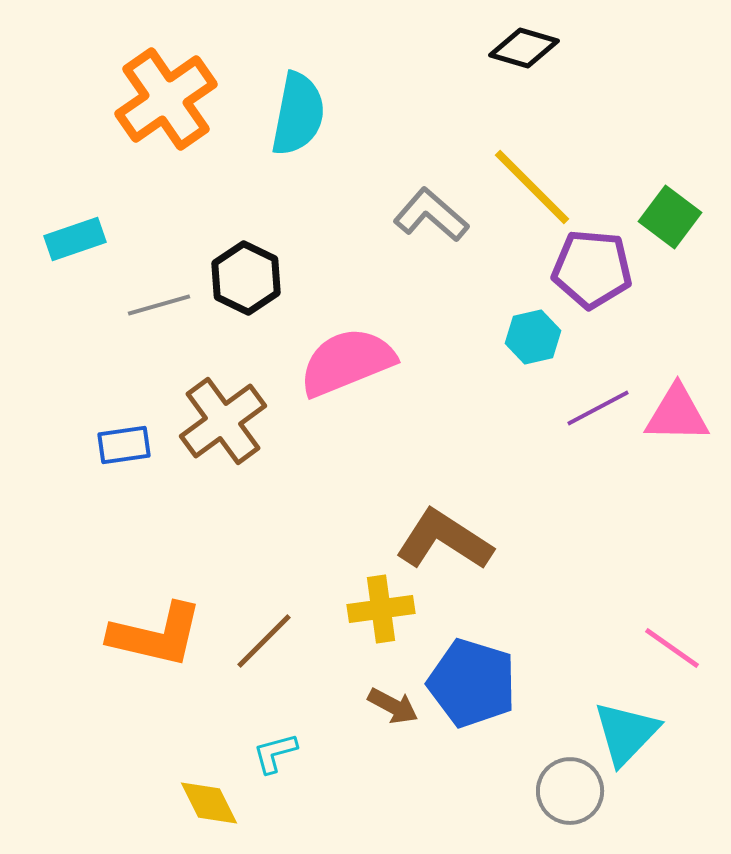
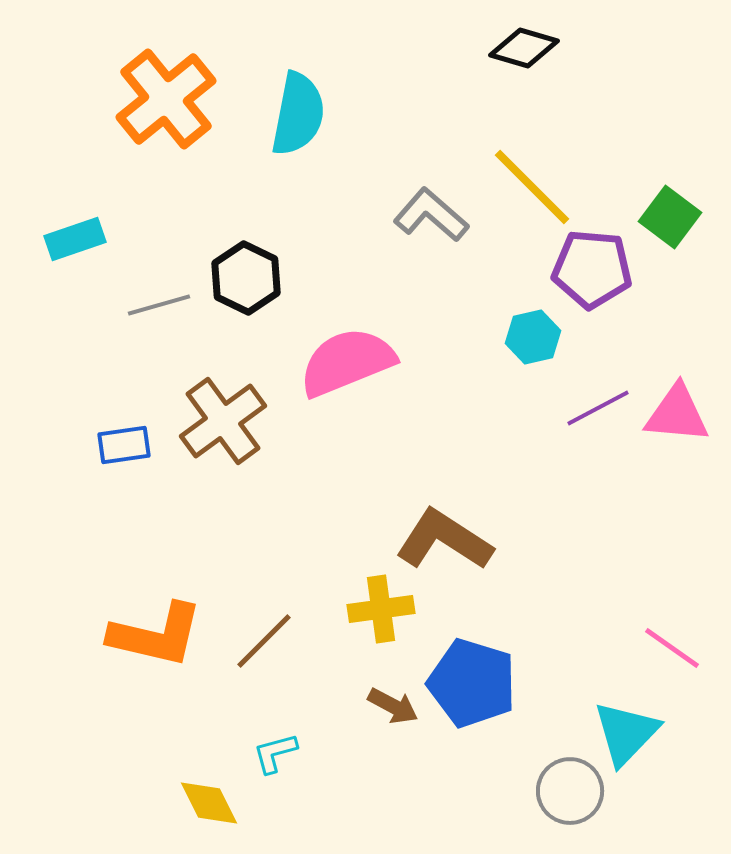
orange cross: rotated 4 degrees counterclockwise
pink triangle: rotated 4 degrees clockwise
